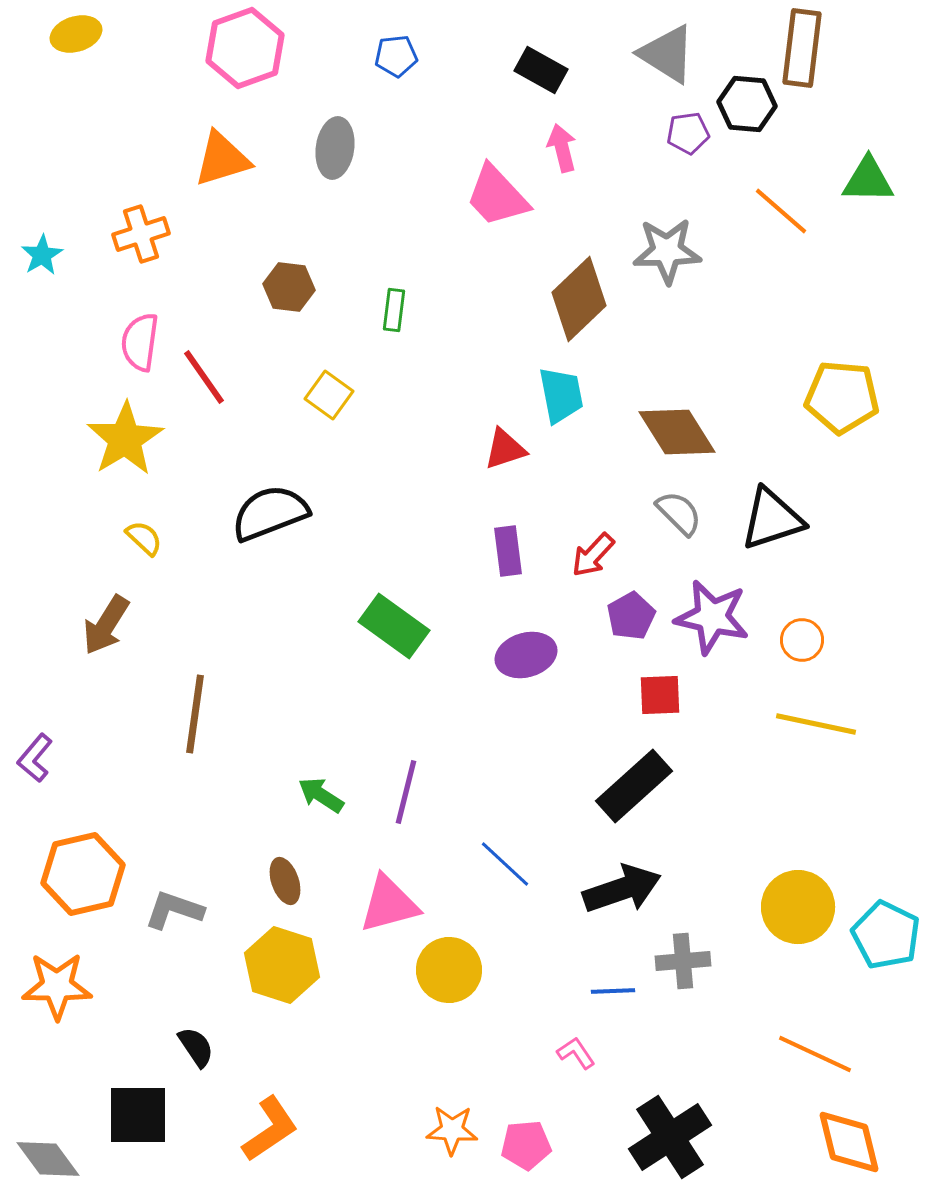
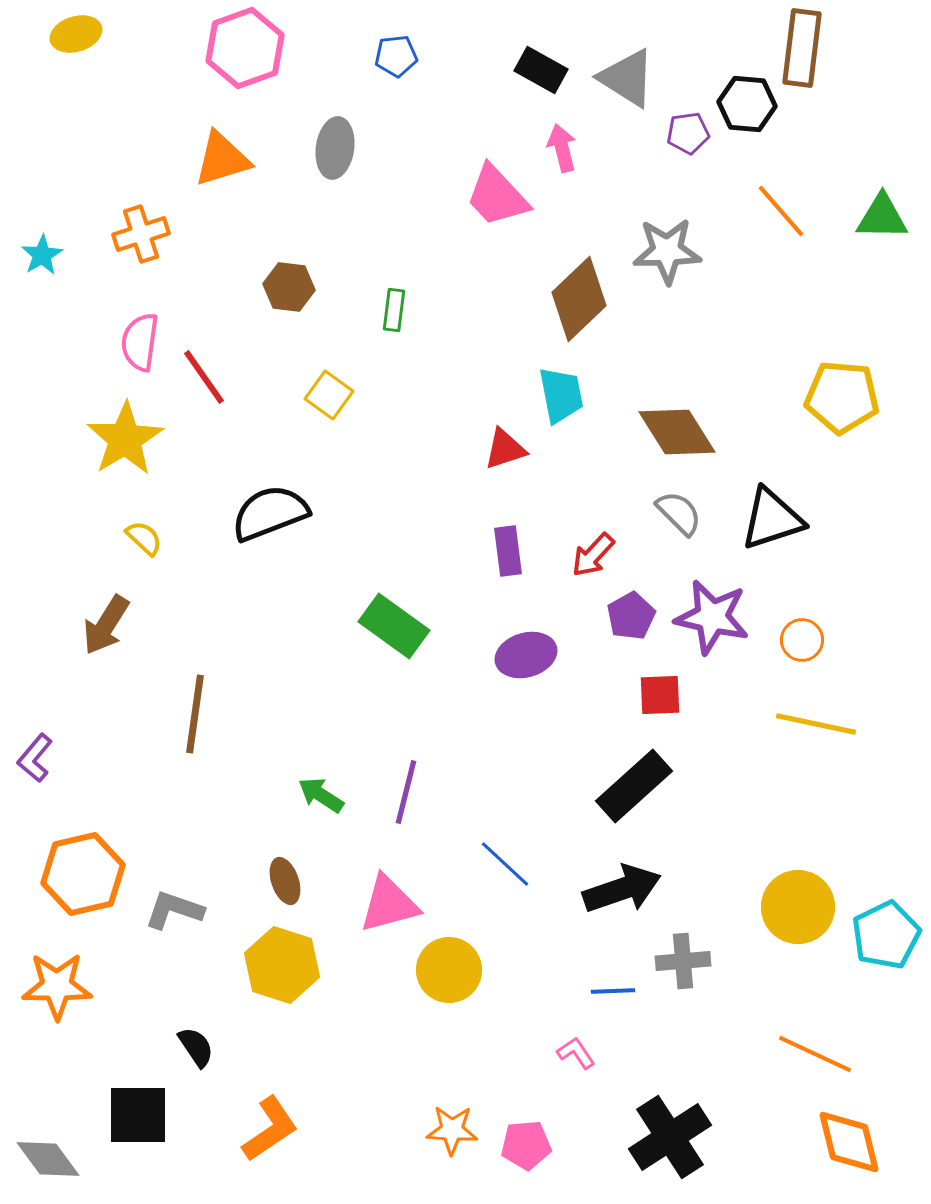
gray triangle at (667, 54): moved 40 px left, 24 px down
green triangle at (868, 180): moved 14 px right, 37 px down
orange line at (781, 211): rotated 8 degrees clockwise
cyan pentagon at (886, 935): rotated 20 degrees clockwise
